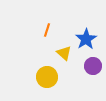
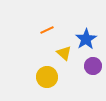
orange line: rotated 48 degrees clockwise
